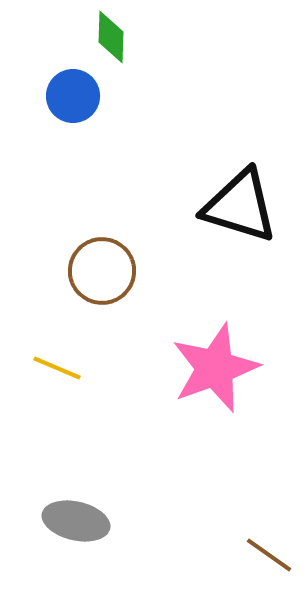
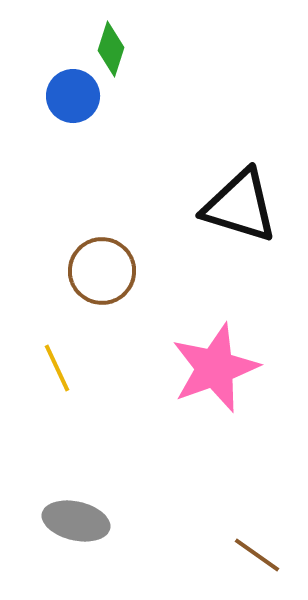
green diamond: moved 12 px down; rotated 16 degrees clockwise
yellow line: rotated 42 degrees clockwise
brown line: moved 12 px left
